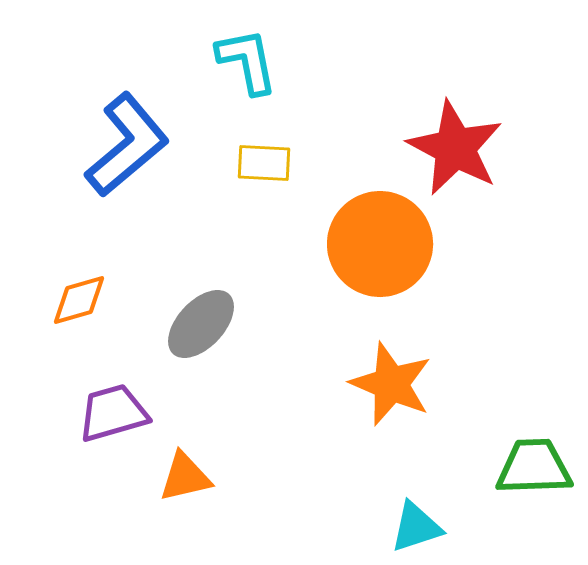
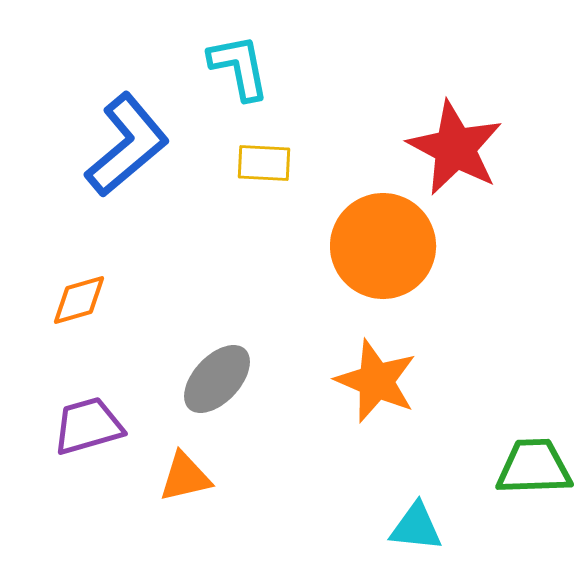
cyan L-shape: moved 8 px left, 6 px down
orange circle: moved 3 px right, 2 px down
gray ellipse: moved 16 px right, 55 px down
orange star: moved 15 px left, 3 px up
purple trapezoid: moved 25 px left, 13 px down
cyan triangle: rotated 24 degrees clockwise
